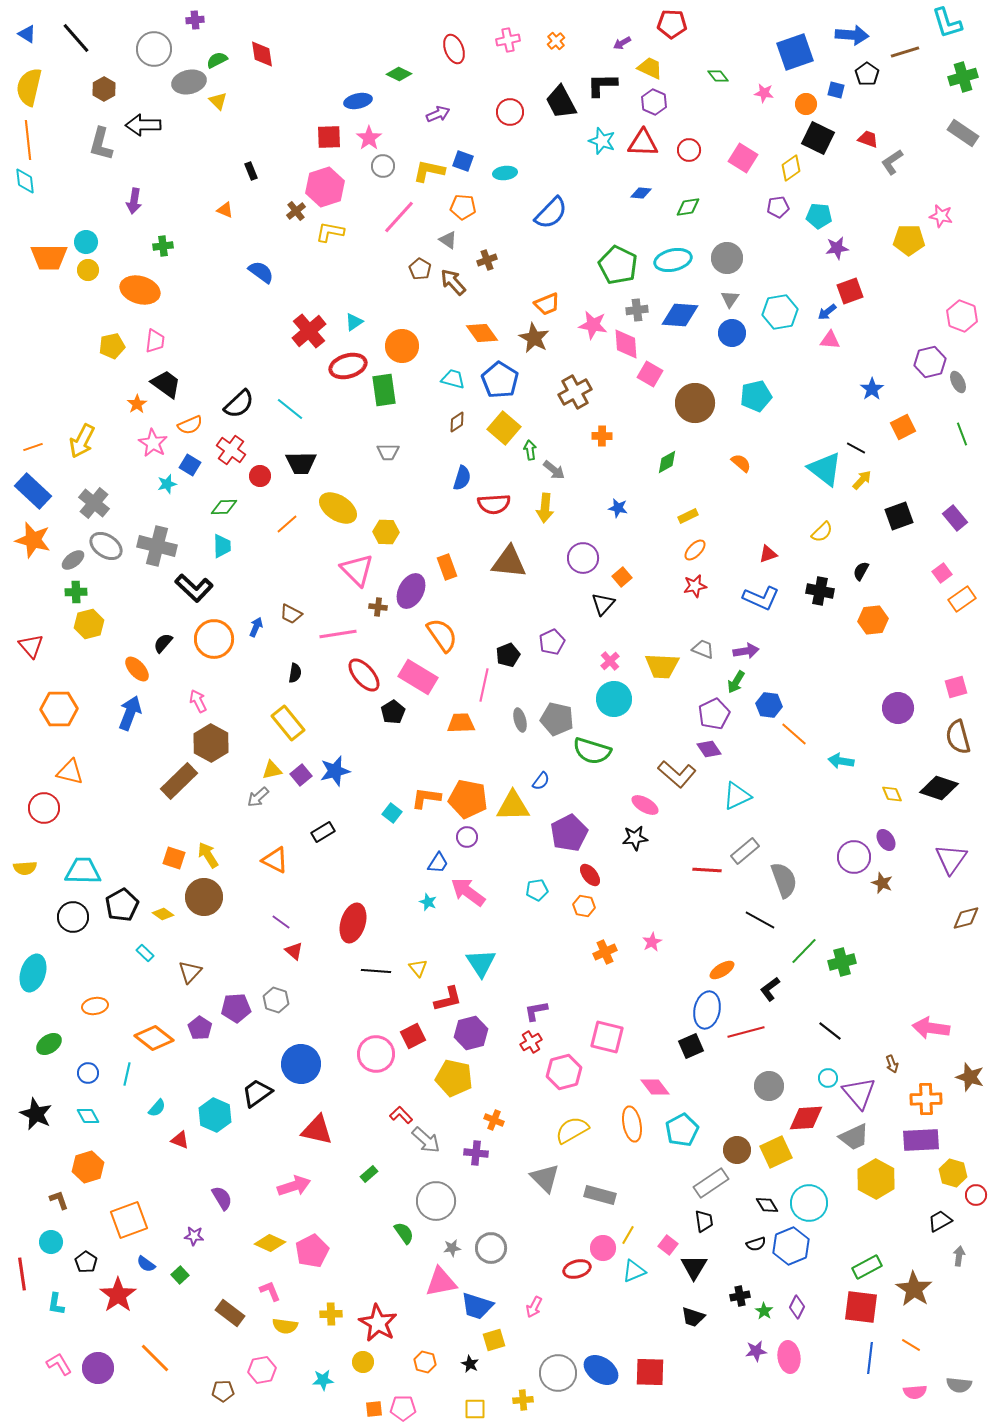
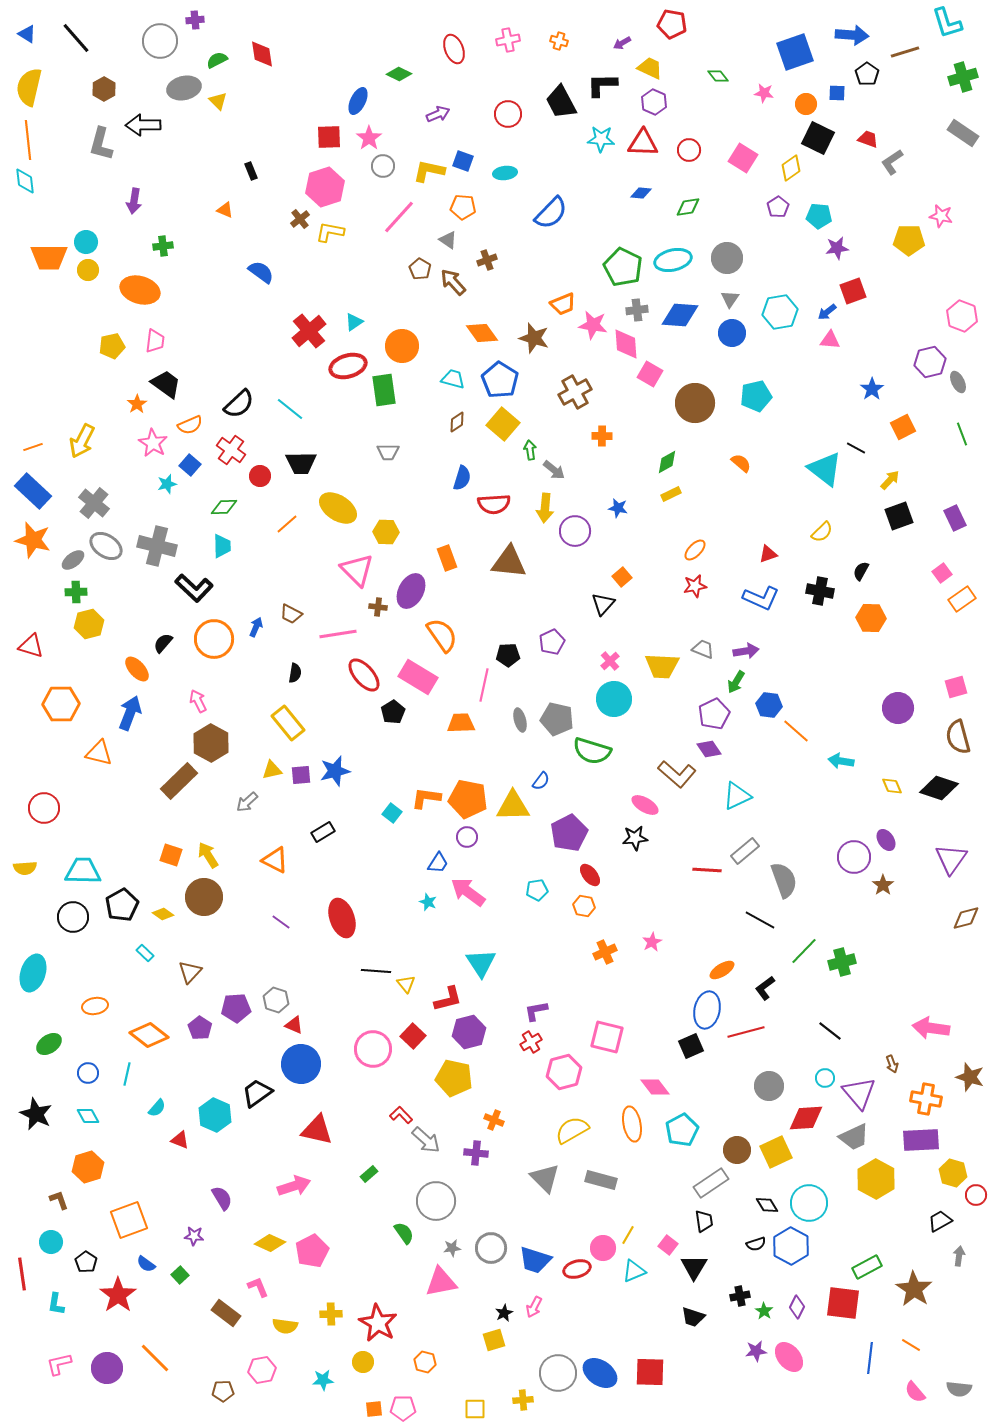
red pentagon at (672, 24): rotated 8 degrees clockwise
orange cross at (556, 41): moved 3 px right; rotated 30 degrees counterclockwise
gray circle at (154, 49): moved 6 px right, 8 px up
gray ellipse at (189, 82): moved 5 px left, 6 px down
blue square at (836, 90): moved 1 px right, 3 px down; rotated 12 degrees counterclockwise
blue ellipse at (358, 101): rotated 52 degrees counterclockwise
red circle at (510, 112): moved 2 px left, 2 px down
cyan star at (602, 141): moved 1 px left, 2 px up; rotated 16 degrees counterclockwise
purple pentagon at (778, 207): rotated 25 degrees counterclockwise
brown cross at (296, 211): moved 4 px right, 8 px down
green pentagon at (618, 265): moved 5 px right, 2 px down
red square at (850, 291): moved 3 px right
orange trapezoid at (547, 304): moved 16 px right
brown star at (534, 338): rotated 12 degrees counterclockwise
yellow square at (504, 428): moved 1 px left, 4 px up
blue square at (190, 465): rotated 10 degrees clockwise
yellow arrow at (862, 480): moved 28 px right
yellow rectangle at (688, 516): moved 17 px left, 22 px up
purple rectangle at (955, 518): rotated 15 degrees clockwise
purple circle at (583, 558): moved 8 px left, 27 px up
orange rectangle at (447, 567): moved 9 px up
orange hexagon at (873, 620): moved 2 px left, 2 px up; rotated 8 degrees clockwise
red triangle at (31, 646): rotated 32 degrees counterclockwise
black pentagon at (508, 655): rotated 20 degrees clockwise
orange hexagon at (59, 709): moved 2 px right, 5 px up
orange line at (794, 734): moved 2 px right, 3 px up
orange triangle at (70, 772): moved 29 px right, 19 px up
purple square at (301, 775): rotated 35 degrees clockwise
yellow diamond at (892, 794): moved 8 px up
gray arrow at (258, 797): moved 11 px left, 5 px down
orange square at (174, 858): moved 3 px left, 3 px up
brown star at (882, 883): moved 1 px right, 2 px down; rotated 15 degrees clockwise
red ellipse at (353, 923): moved 11 px left, 5 px up; rotated 36 degrees counterclockwise
red triangle at (294, 951): moved 74 px down; rotated 18 degrees counterclockwise
yellow triangle at (418, 968): moved 12 px left, 16 px down
black L-shape at (770, 989): moved 5 px left, 1 px up
purple hexagon at (471, 1033): moved 2 px left, 1 px up
red square at (413, 1036): rotated 20 degrees counterclockwise
orange diamond at (154, 1038): moved 5 px left, 3 px up
pink circle at (376, 1054): moved 3 px left, 5 px up
cyan circle at (828, 1078): moved 3 px left
orange cross at (926, 1099): rotated 12 degrees clockwise
gray rectangle at (600, 1195): moved 1 px right, 15 px up
blue hexagon at (791, 1246): rotated 9 degrees counterclockwise
pink L-shape at (270, 1291): moved 12 px left, 4 px up
blue trapezoid at (477, 1306): moved 58 px right, 46 px up
red square at (861, 1307): moved 18 px left, 4 px up
brown rectangle at (230, 1313): moved 4 px left
pink ellipse at (789, 1357): rotated 32 degrees counterclockwise
pink L-shape at (59, 1364): rotated 72 degrees counterclockwise
black star at (470, 1364): moved 34 px right, 51 px up; rotated 18 degrees clockwise
purple circle at (98, 1368): moved 9 px right
blue ellipse at (601, 1370): moved 1 px left, 3 px down
gray semicircle at (959, 1385): moved 4 px down
pink semicircle at (915, 1392): rotated 55 degrees clockwise
